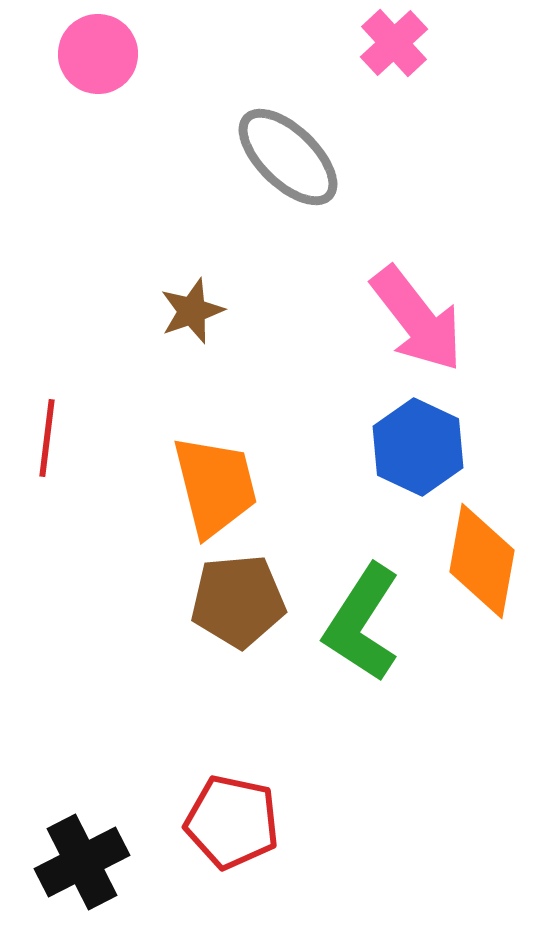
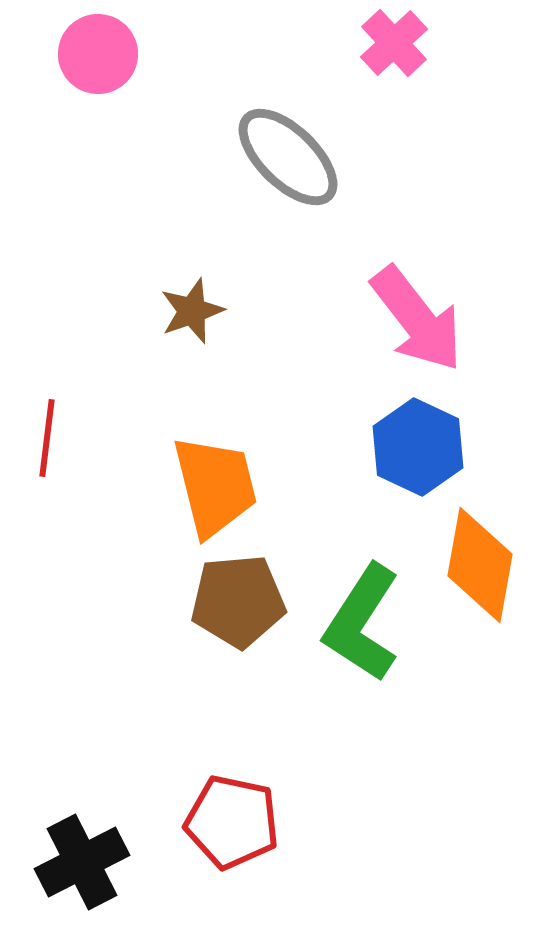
orange diamond: moved 2 px left, 4 px down
